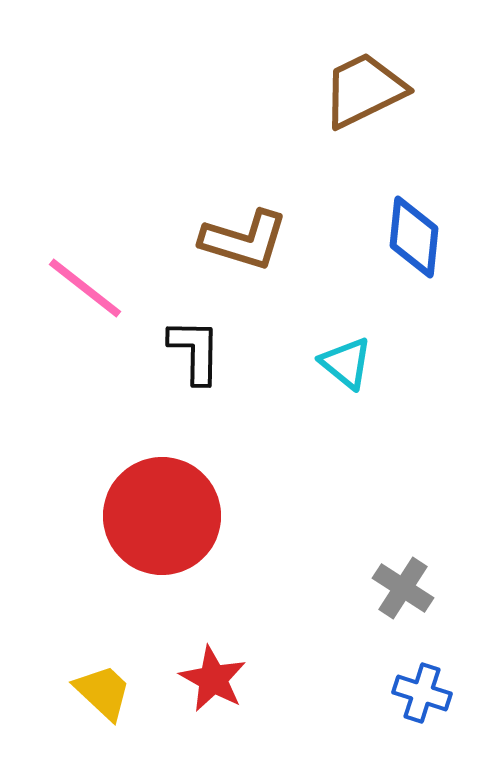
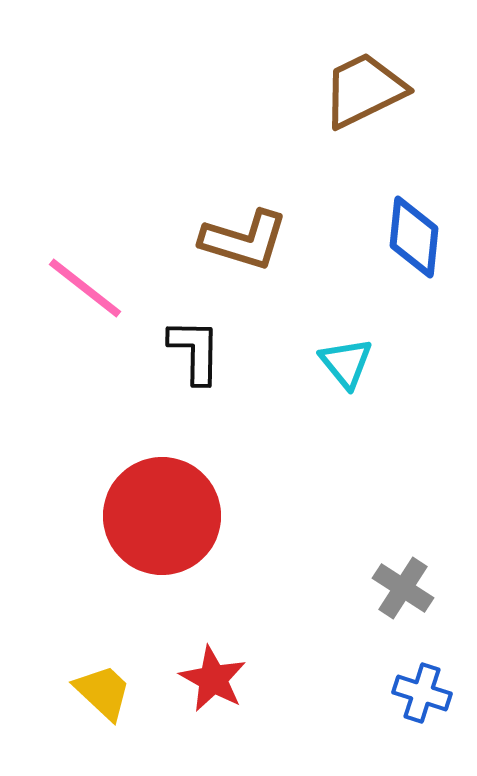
cyan triangle: rotated 12 degrees clockwise
